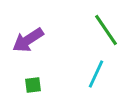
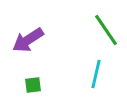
cyan line: rotated 12 degrees counterclockwise
